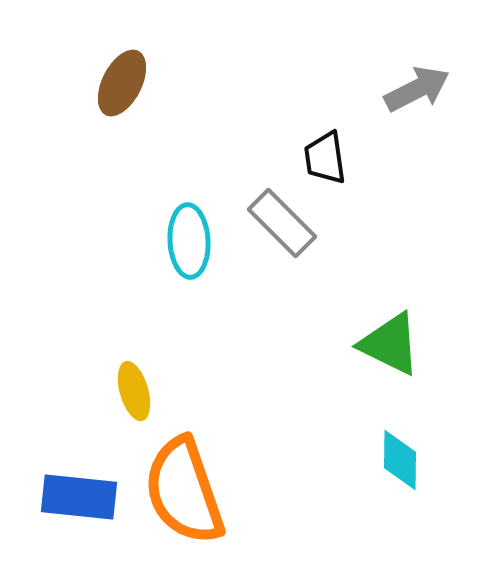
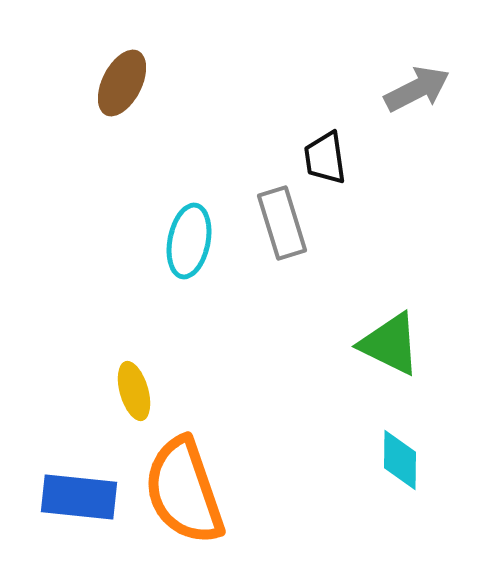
gray rectangle: rotated 28 degrees clockwise
cyan ellipse: rotated 14 degrees clockwise
